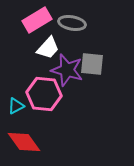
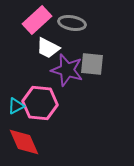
pink rectangle: rotated 12 degrees counterclockwise
white trapezoid: rotated 75 degrees clockwise
pink hexagon: moved 4 px left, 9 px down
red diamond: rotated 12 degrees clockwise
